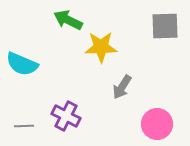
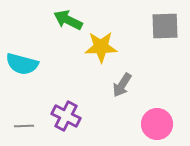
cyan semicircle: rotated 8 degrees counterclockwise
gray arrow: moved 2 px up
